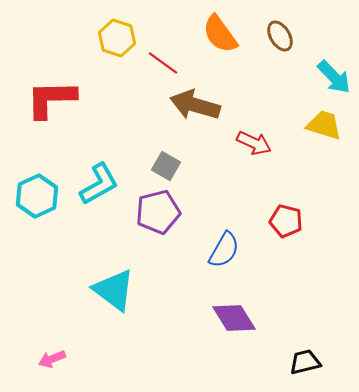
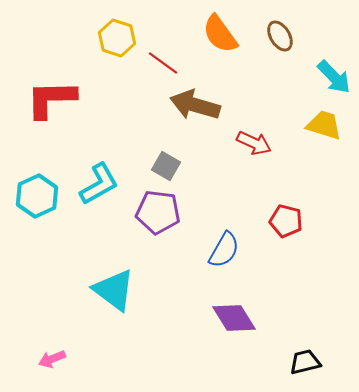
purple pentagon: rotated 21 degrees clockwise
